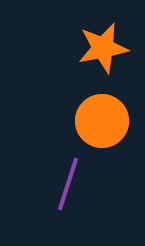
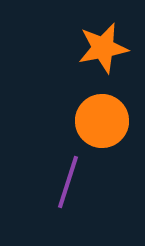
purple line: moved 2 px up
